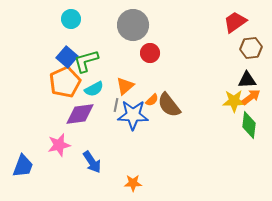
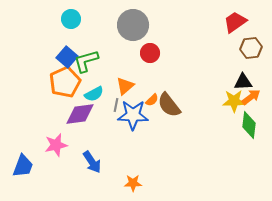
black triangle: moved 4 px left, 2 px down
cyan semicircle: moved 5 px down
pink star: moved 3 px left
